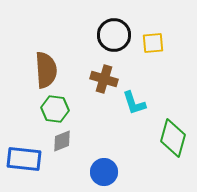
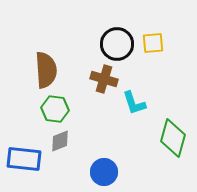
black circle: moved 3 px right, 9 px down
gray diamond: moved 2 px left
